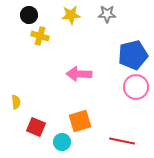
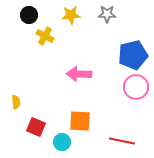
yellow cross: moved 5 px right; rotated 12 degrees clockwise
orange square: rotated 20 degrees clockwise
